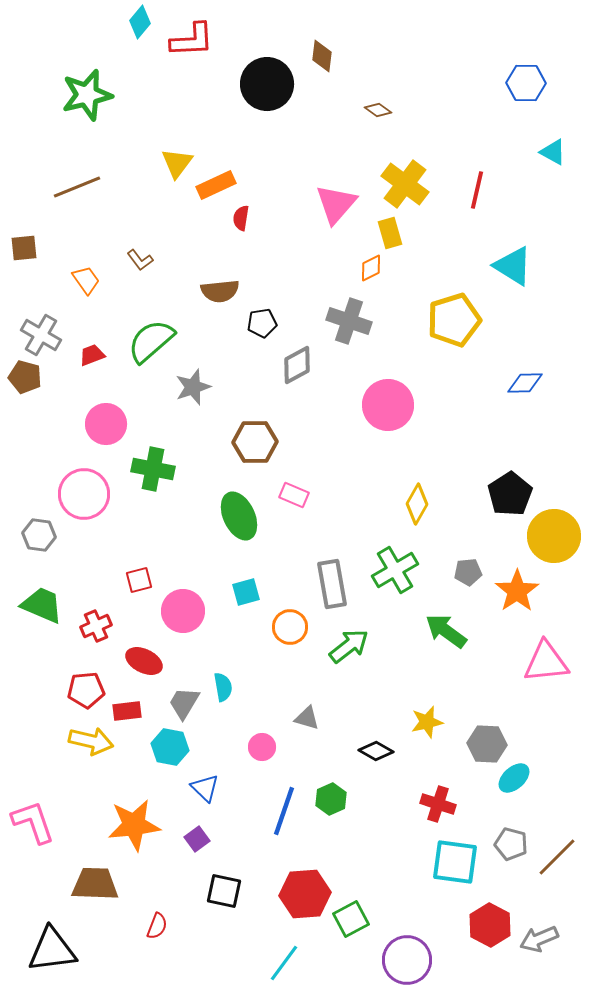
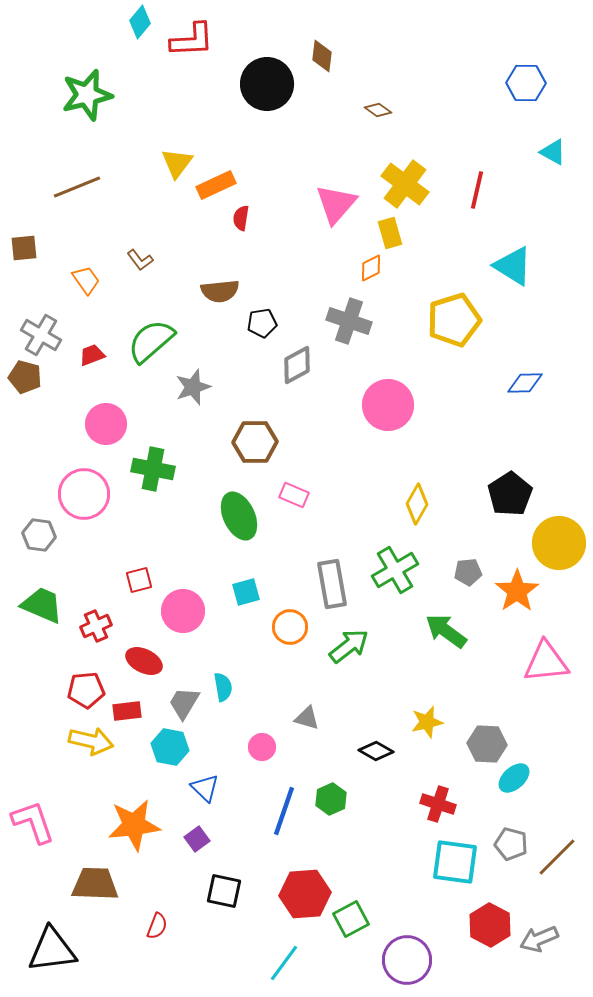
yellow circle at (554, 536): moved 5 px right, 7 px down
